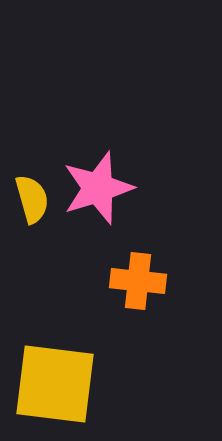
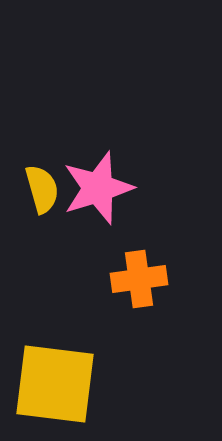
yellow semicircle: moved 10 px right, 10 px up
orange cross: moved 1 px right, 2 px up; rotated 14 degrees counterclockwise
